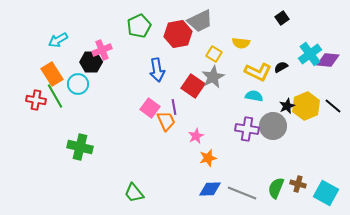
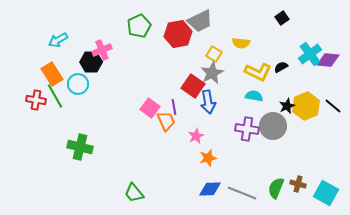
blue arrow: moved 51 px right, 32 px down
gray star: moved 1 px left, 4 px up
